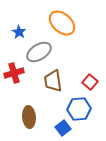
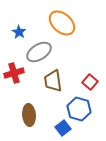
blue hexagon: rotated 20 degrees clockwise
brown ellipse: moved 2 px up
